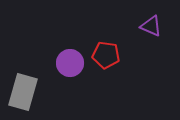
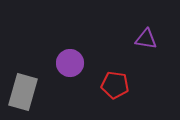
purple triangle: moved 5 px left, 13 px down; rotated 15 degrees counterclockwise
red pentagon: moved 9 px right, 30 px down
